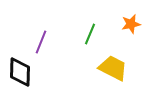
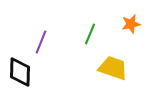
yellow trapezoid: rotated 8 degrees counterclockwise
